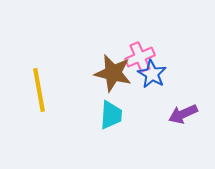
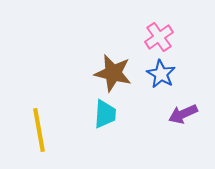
pink cross: moved 19 px right, 20 px up; rotated 12 degrees counterclockwise
blue star: moved 9 px right
yellow line: moved 40 px down
cyan trapezoid: moved 6 px left, 1 px up
